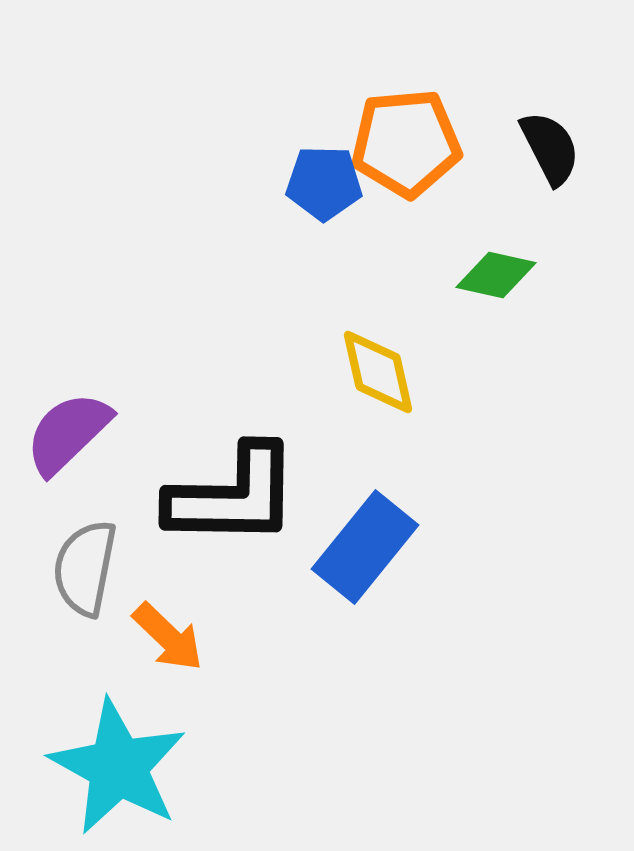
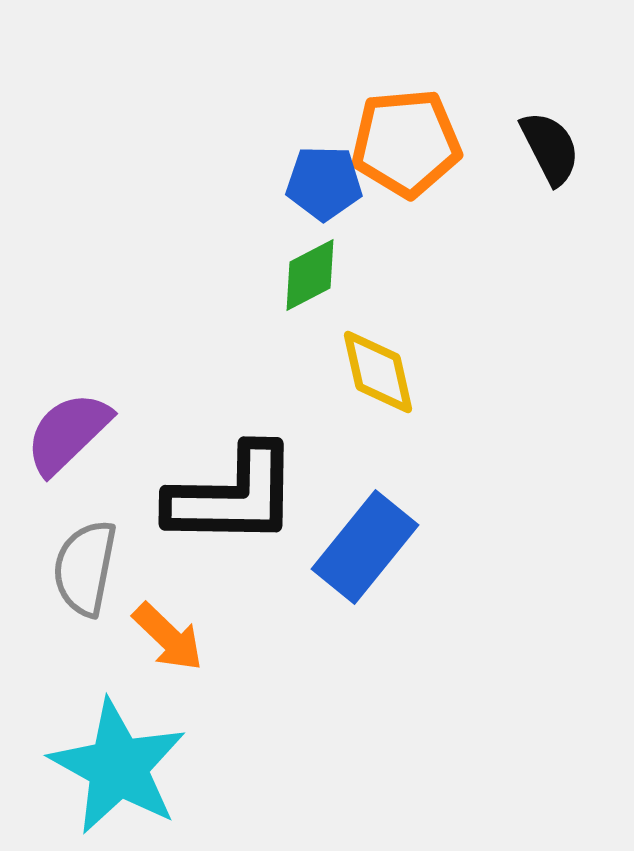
green diamond: moved 186 px left; rotated 40 degrees counterclockwise
